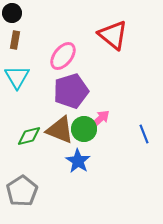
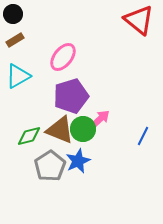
black circle: moved 1 px right, 1 px down
red triangle: moved 26 px right, 15 px up
brown rectangle: rotated 48 degrees clockwise
pink ellipse: moved 1 px down
cyan triangle: moved 1 px right, 1 px up; rotated 32 degrees clockwise
purple pentagon: moved 5 px down
green circle: moved 1 px left
blue line: moved 1 px left, 2 px down; rotated 48 degrees clockwise
blue star: rotated 15 degrees clockwise
gray pentagon: moved 28 px right, 25 px up
